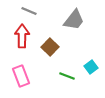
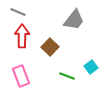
gray line: moved 11 px left, 1 px down
